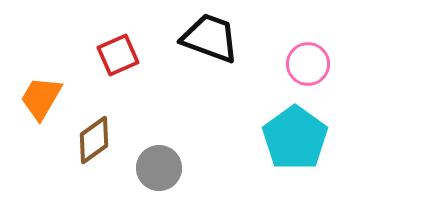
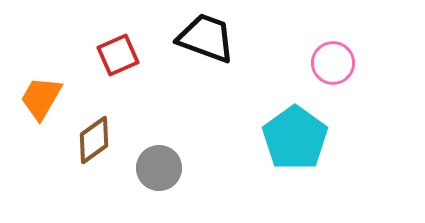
black trapezoid: moved 4 px left
pink circle: moved 25 px right, 1 px up
